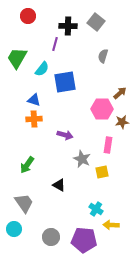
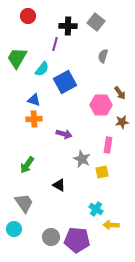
blue square: rotated 20 degrees counterclockwise
brown arrow: rotated 96 degrees clockwise
pink hexagon: moved 1 px left, 4 px up
purple arrow: moved 1 px left, 1 px up
purple pentagon: moved 7 px left
